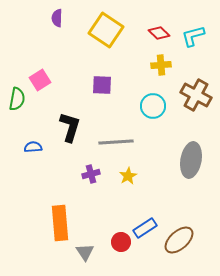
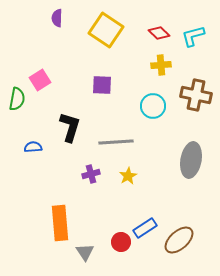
brown cross: rotated 16 degrees counterclockwise
